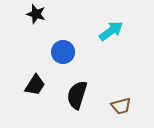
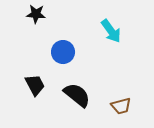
black star: rotated 12 degrees counterclockwise
cyan arrow: rotated 90 degrees clockwise
black trapezoid: rotated 60 degrees counterclockwise
black semicircle: rotated 112 degrees clockwise
